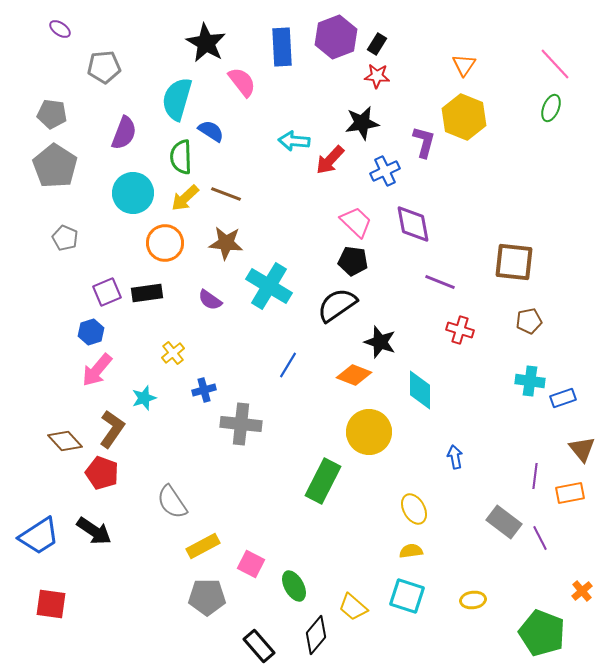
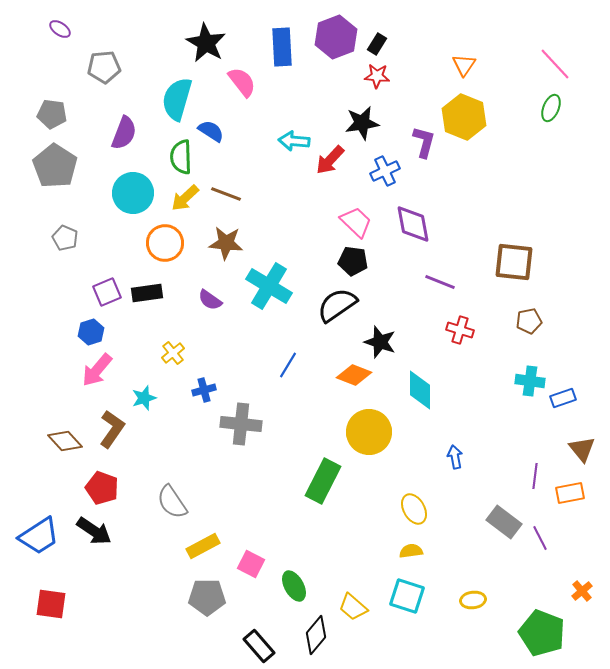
red pentagon at (102, 473): moved 15 px down
